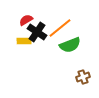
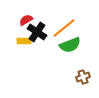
orange line: moved 4 px right
